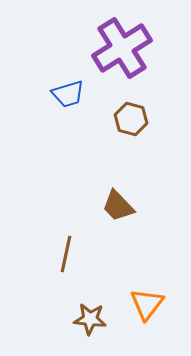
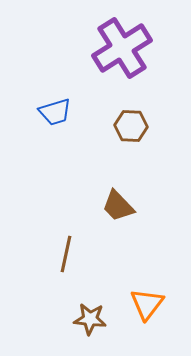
blue trapezoid: moved 13 px left, 18 px down
brown hexagon: moved 7 px down; rotated 12 degrees counterclockwise
